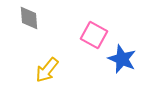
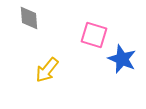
pink square: rotated 12 degrees counterclockwise
